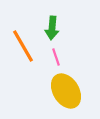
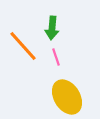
orange line: rotated 12 degrees counterclockwise
yellow ellipse: moved 1 px right, 6 px down
